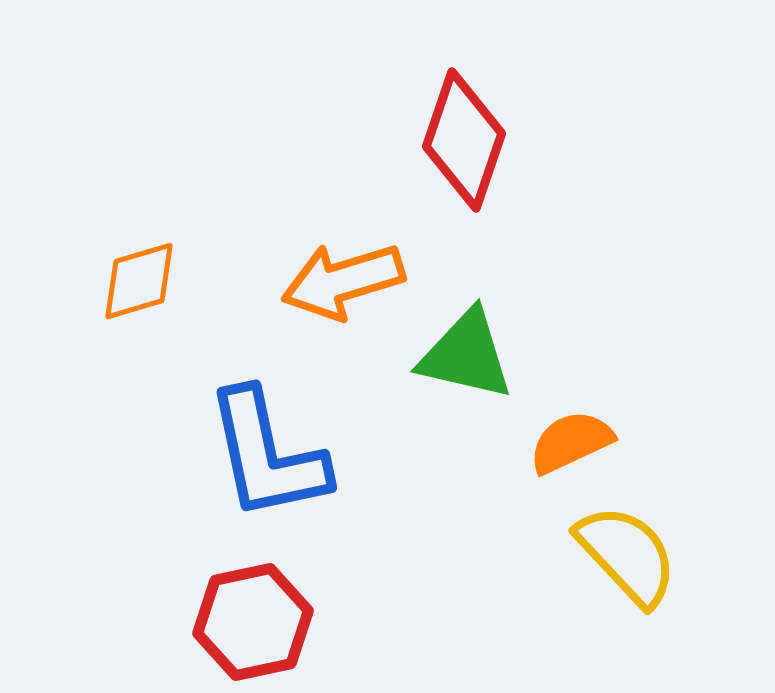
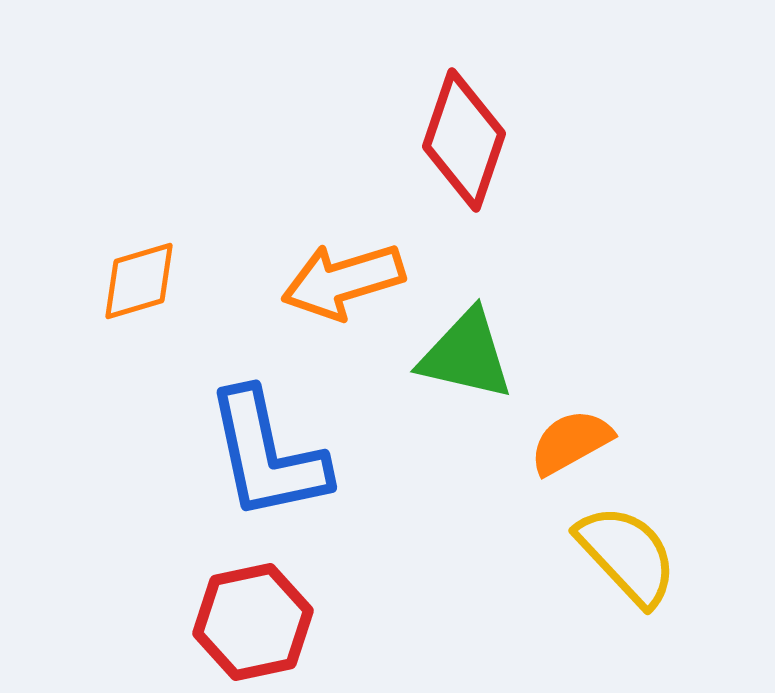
orange semicircle: rotated 4 degrees counterclockwise
